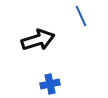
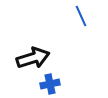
black arrow: moved 5 px left, 18 px down
